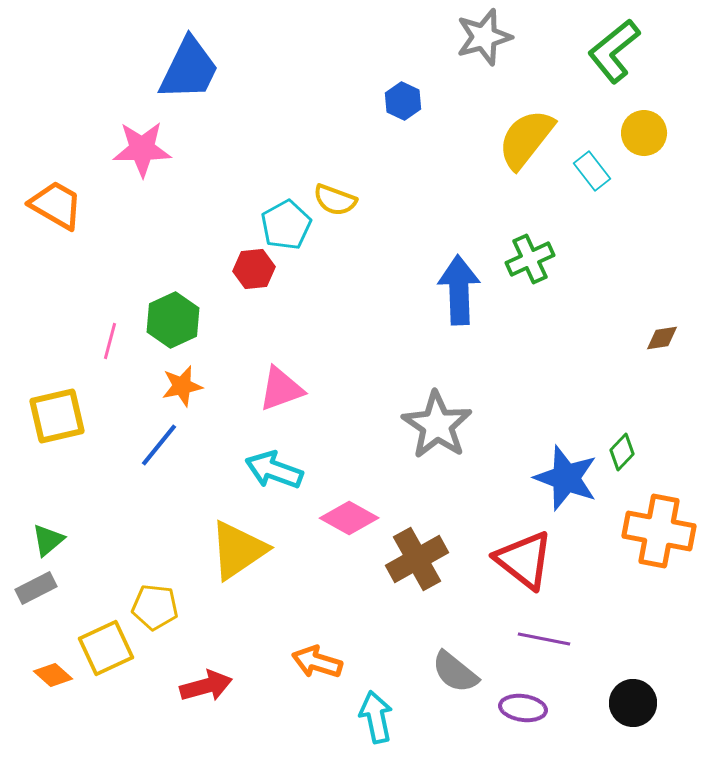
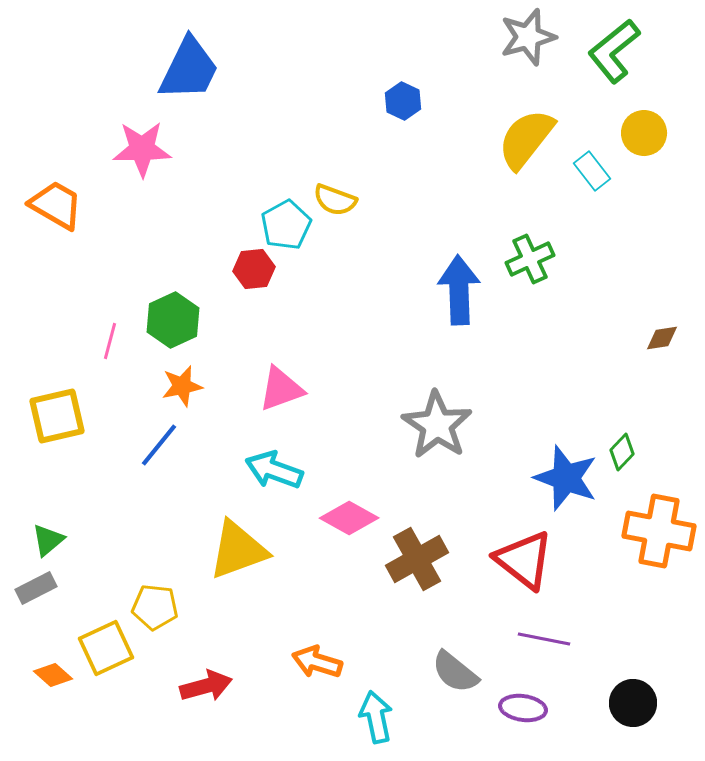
gray star at (484, 37): moved 44 px right
yellow triangle at (238, 550): rotated 14 degrees clockwise
